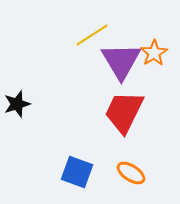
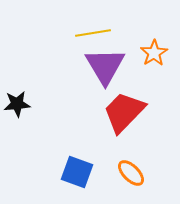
yellow line: moved 1 px right, 2 px up; rotated 24 degrees clockwise
purple triangle: moved 16 px left, 5 px down
black star: rotated 12 degrees clockwise
red trapezoid: rotated 18 degrees clockwise
orange ellipse: rotated 12 degrees clockwise
